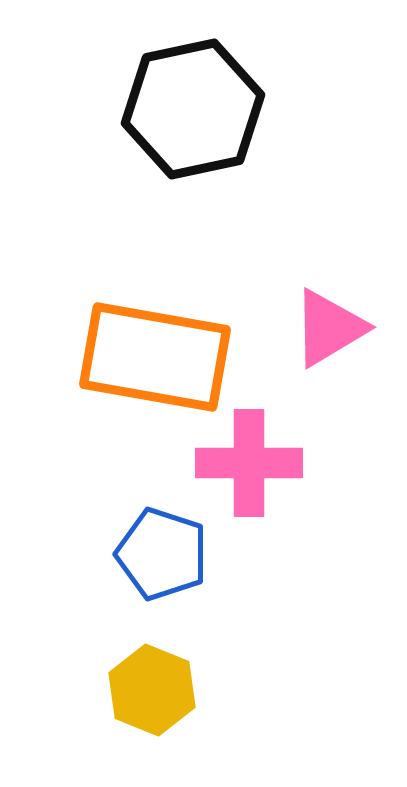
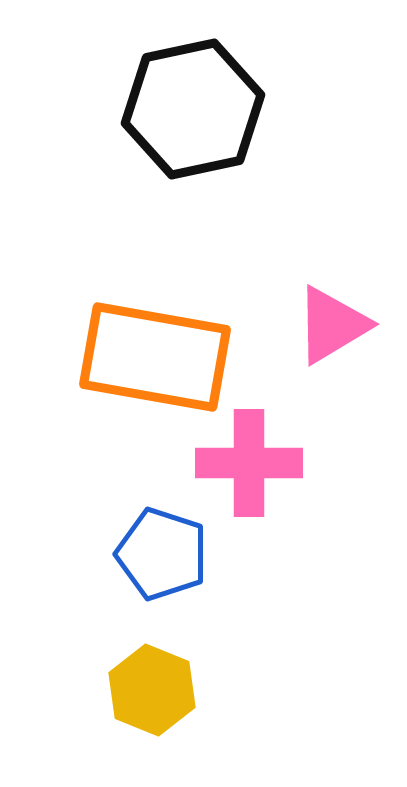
pink triangle: moved 3 px right, 3 px up
